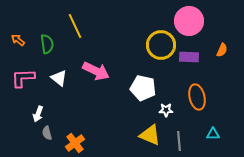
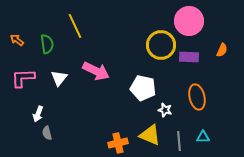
orange arrow: moved 1 px left
white triangle: rotated 30 degrees clockwise
white star: moved 1 px left; rotated 16 degrees clockwise
cyan triangle: moved 10 px left, 3 px down
orange cross: moved 43 px right; rotated 24 degrees clockwise
